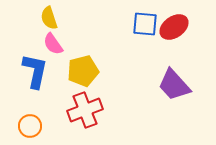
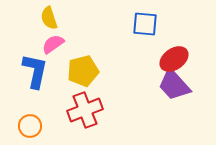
red ellipse: moved 32 px down
pink semicircle: rotated 90 degrees clockwise
